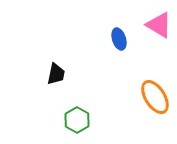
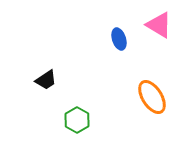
black trapezoid: moved 10 px left, 6 px down; rotated 45 degrees clockwise
orange ellipse: moved 3 px left
